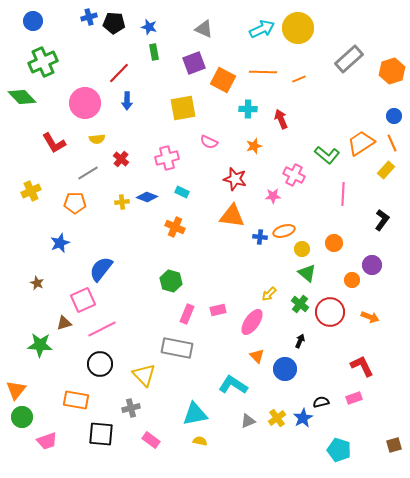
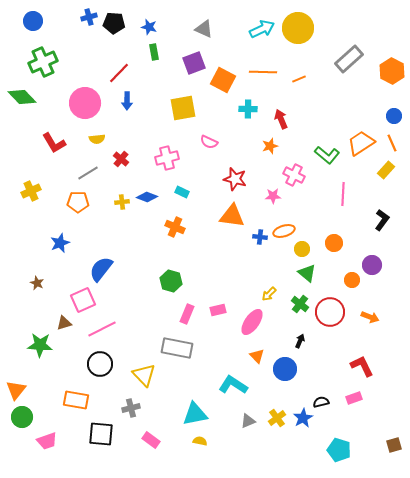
orange hexagon at (392, 71): rotated 15 degrees counterclockwise
orange star at (254, 146): moved 16 px right
orange pentagon at (75, 203): moved 3 px right, 1 px up
